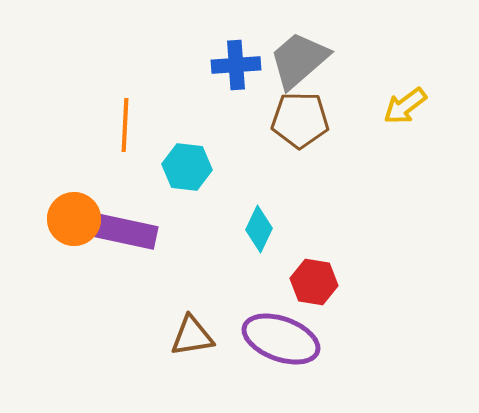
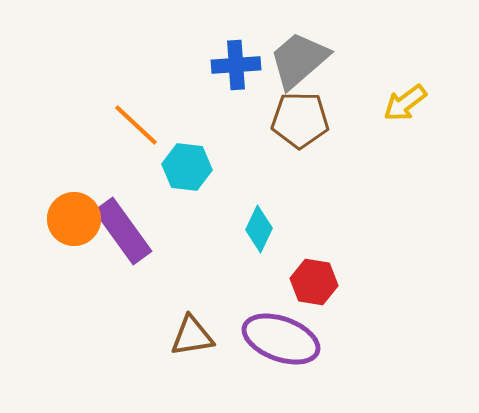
yellow arrow: moved 3 px up
orange line: moved 11 px right; rotated 50 degrees counterclockwise
purple rectangle: rotated 42 degrees clockwise
